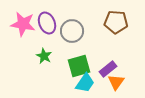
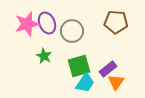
pink star: moved 4 px right; rotated 25 degrees counterclockwise
